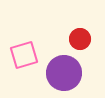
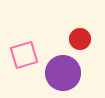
purple circle: moved 1 px left
